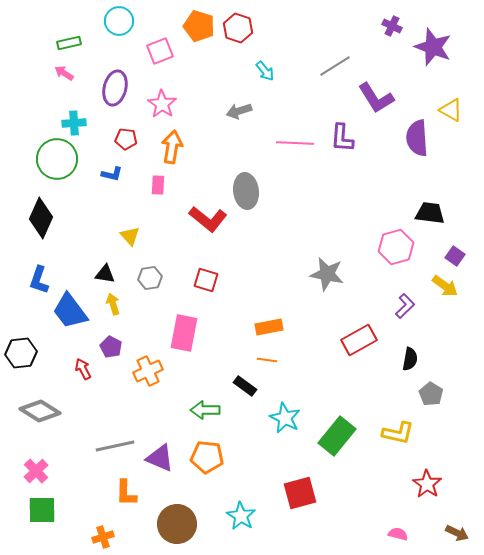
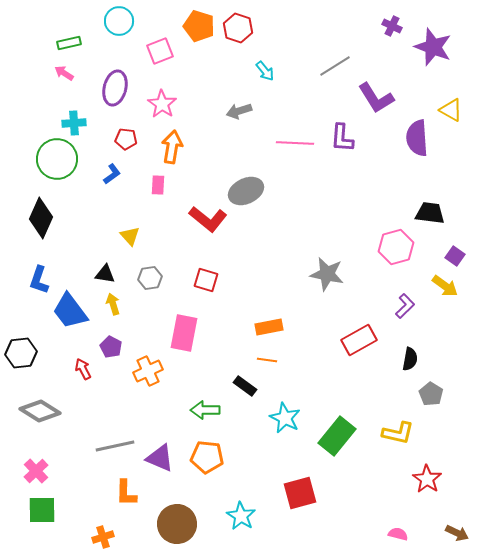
blue L-shape at (112, 174): rotated 50 degrees counterclockwise
gray ellipse at (246, 191): rotated 72 degrees clockwise
red star at (427, 484): moved 5 px up
